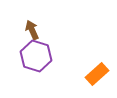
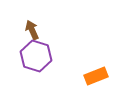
orange rectangle: moved 1 px left, 2 px down; rotated 20 degrees clockwise
